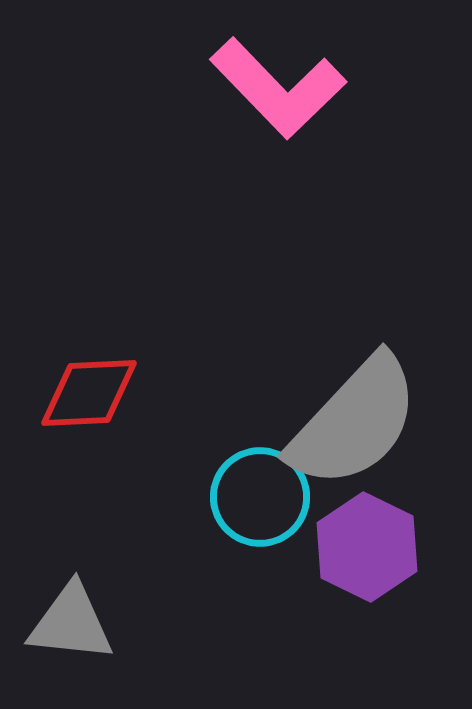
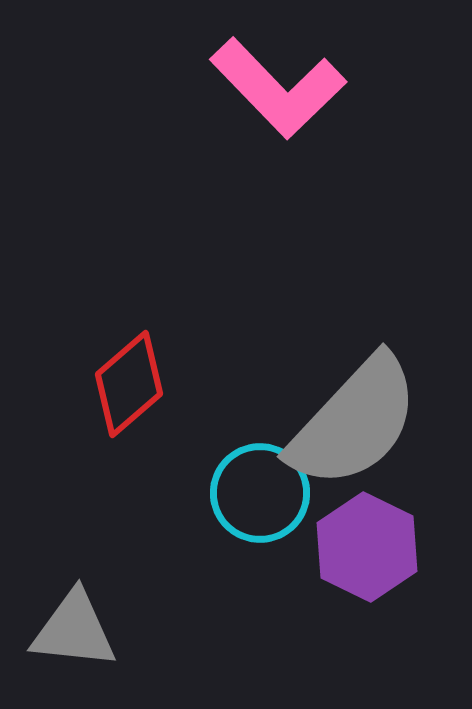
red diamond: moved 40 px right, 9 px up; rotated 38 degrees counterclockwise
cyan circle: moved 4 px up
gray triangle: moved 3 px right, 7 px down
